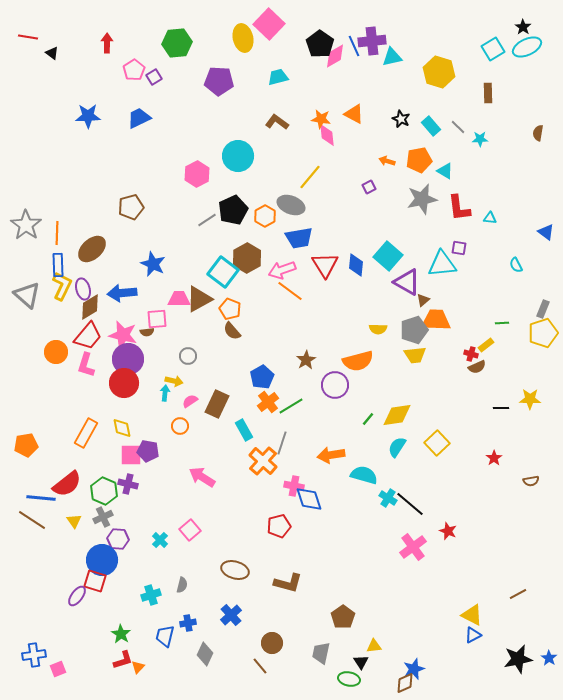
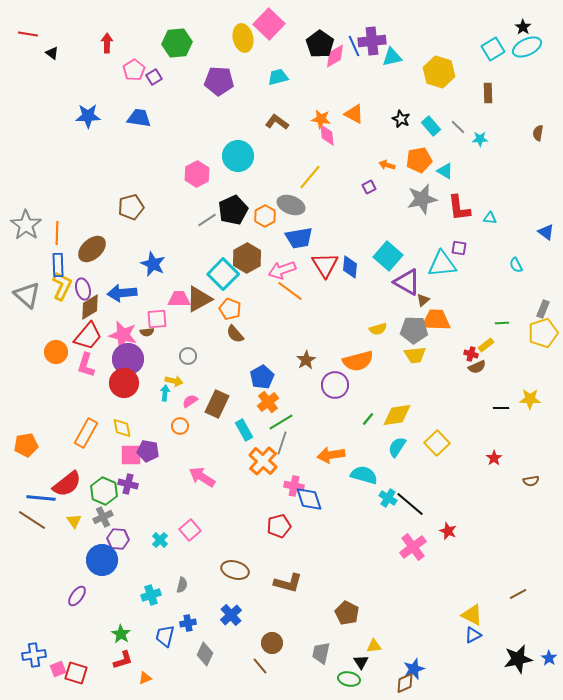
red line at (28, 37): moved 3 px up
blue trapezoid at (139, 118): rotated 35 degrees clockwise
orange arrow at (387, 161): moved 4 px down
blue diamond at (356, 265): moved 6 px left, 2 px down
cyan square at (223, 272): moved 2 px down; rotated 8 degrees clockwise
yellow semicircle at (378, 329): rotated 18 degrees counterclockwise
gray pentagon at (414, 330): rotated 20 degrees clockwise
brown semicircle at (232, 331): moved 3 px right, 3 px down
green line at (291, 406): moved 10 px left, 16 px down
red square at (95, 581): moved 19 px left, 92 px down
brown pentagon at (343, 617): moved 4 px right, 4 px up; rotated 10 degrees counterclockwise
orange triangle at (138, 667): moved 7 px right, 11 px down; rotated 24 degrees clockwise
